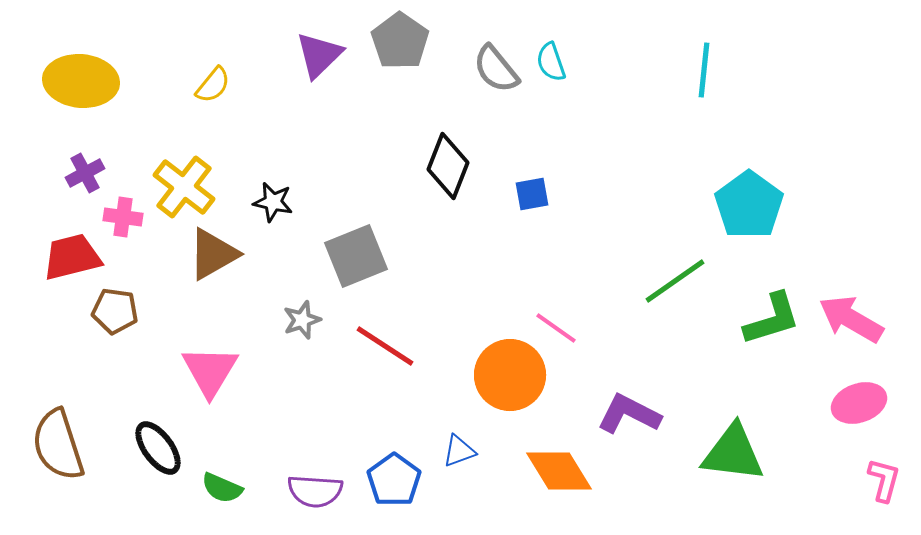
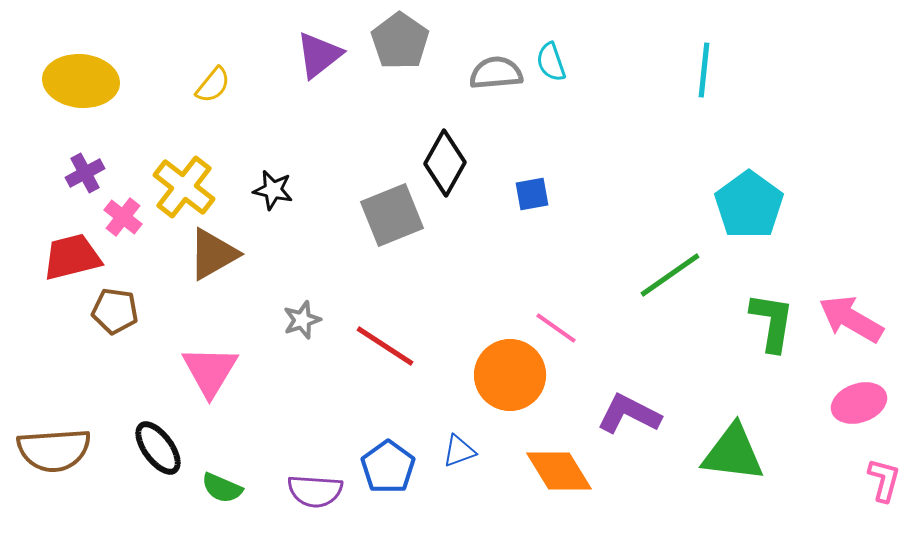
purple triangle: rotated 6 degrees clockwise
gray semicircle: moved 4 px down; rotated 124 degrees clockwise
black diamond: moved 3 px left, 3 px up; rotated 8 degrees clockwise
black star: moved 12 px up
pink cross: rotated 30 degrees clockwise
gray square: moved 36 px right, 41 px up
green line: moved 5 px left, 6 px up
green L-shape: moved 3 px down; rotated 64 degrees counterclockwise
brown semicircle: moved 4 px left, 5 px down; rotated 76 degrees counterclockwise
blue pentagon: moved 6 px left, 13 px up
